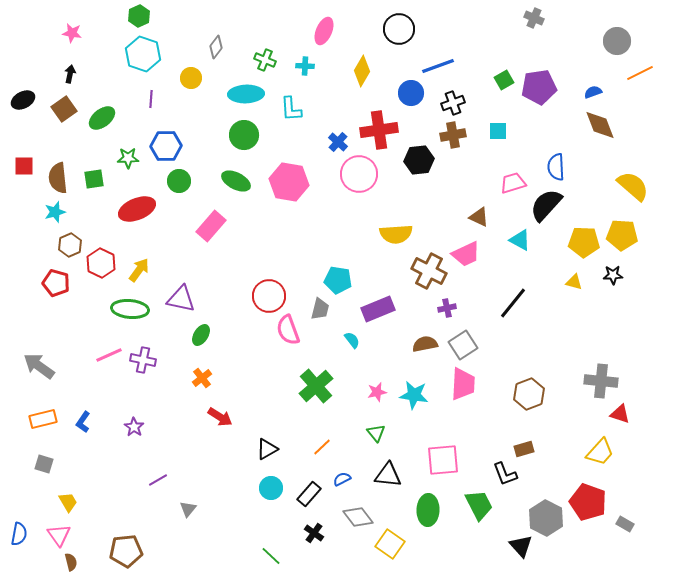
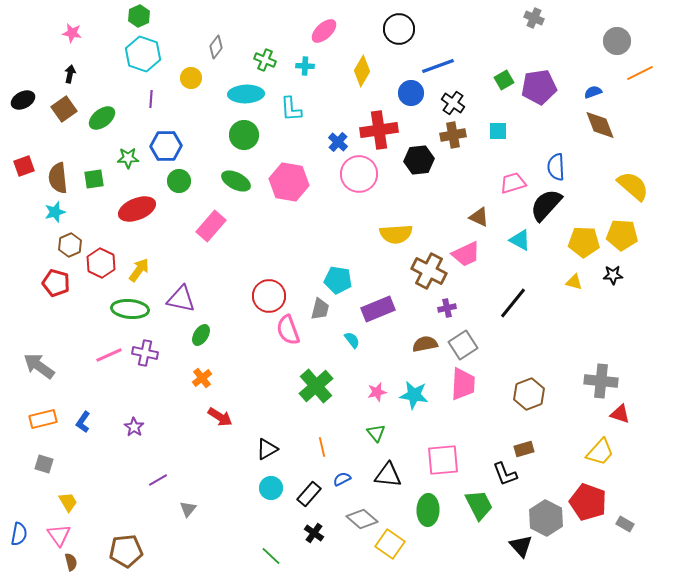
pink ellipse at (324, 31): rotated 24 degrees clockwise
black cross at (453, 103): rotated 35 degrees counterclockwise
red square at (24, 166): rotated 20 degrees counterclockwise
purple cross at (143, 360): moved 2 px right, 7 px up
orange line at (322, 447): rotated 60 degrees counterclockwise
gray diamond at (358, 517): moved 4 px right, 2 px down; rotated 12 degrees counterclockwise
